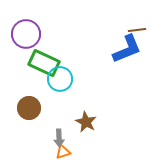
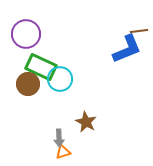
brown line: moved 2 px right, 1 px down
green rectangle: moved 3 px left, 4 px down
brown circle: moved 1 px left, 24 px up
